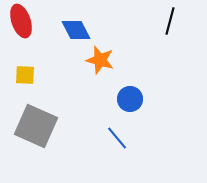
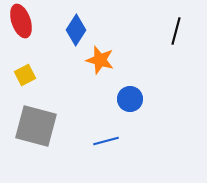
black line: moved 6 px right, 10 px down
blue diamond: rotated 60 degrees clockwise
yellow square: rotated 30 degrees counterclockwise
gray square: rotated 9 degrees counterclockwise
blue line: moved 11 px left, 3 px down; rotated 65 degrees counterclockwise
